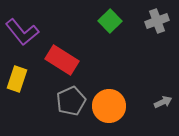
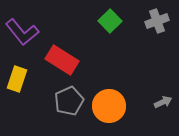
gray pentagon: moved 2 px left
